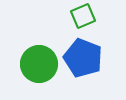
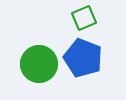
green square: moved 1 px right, 2 px down
